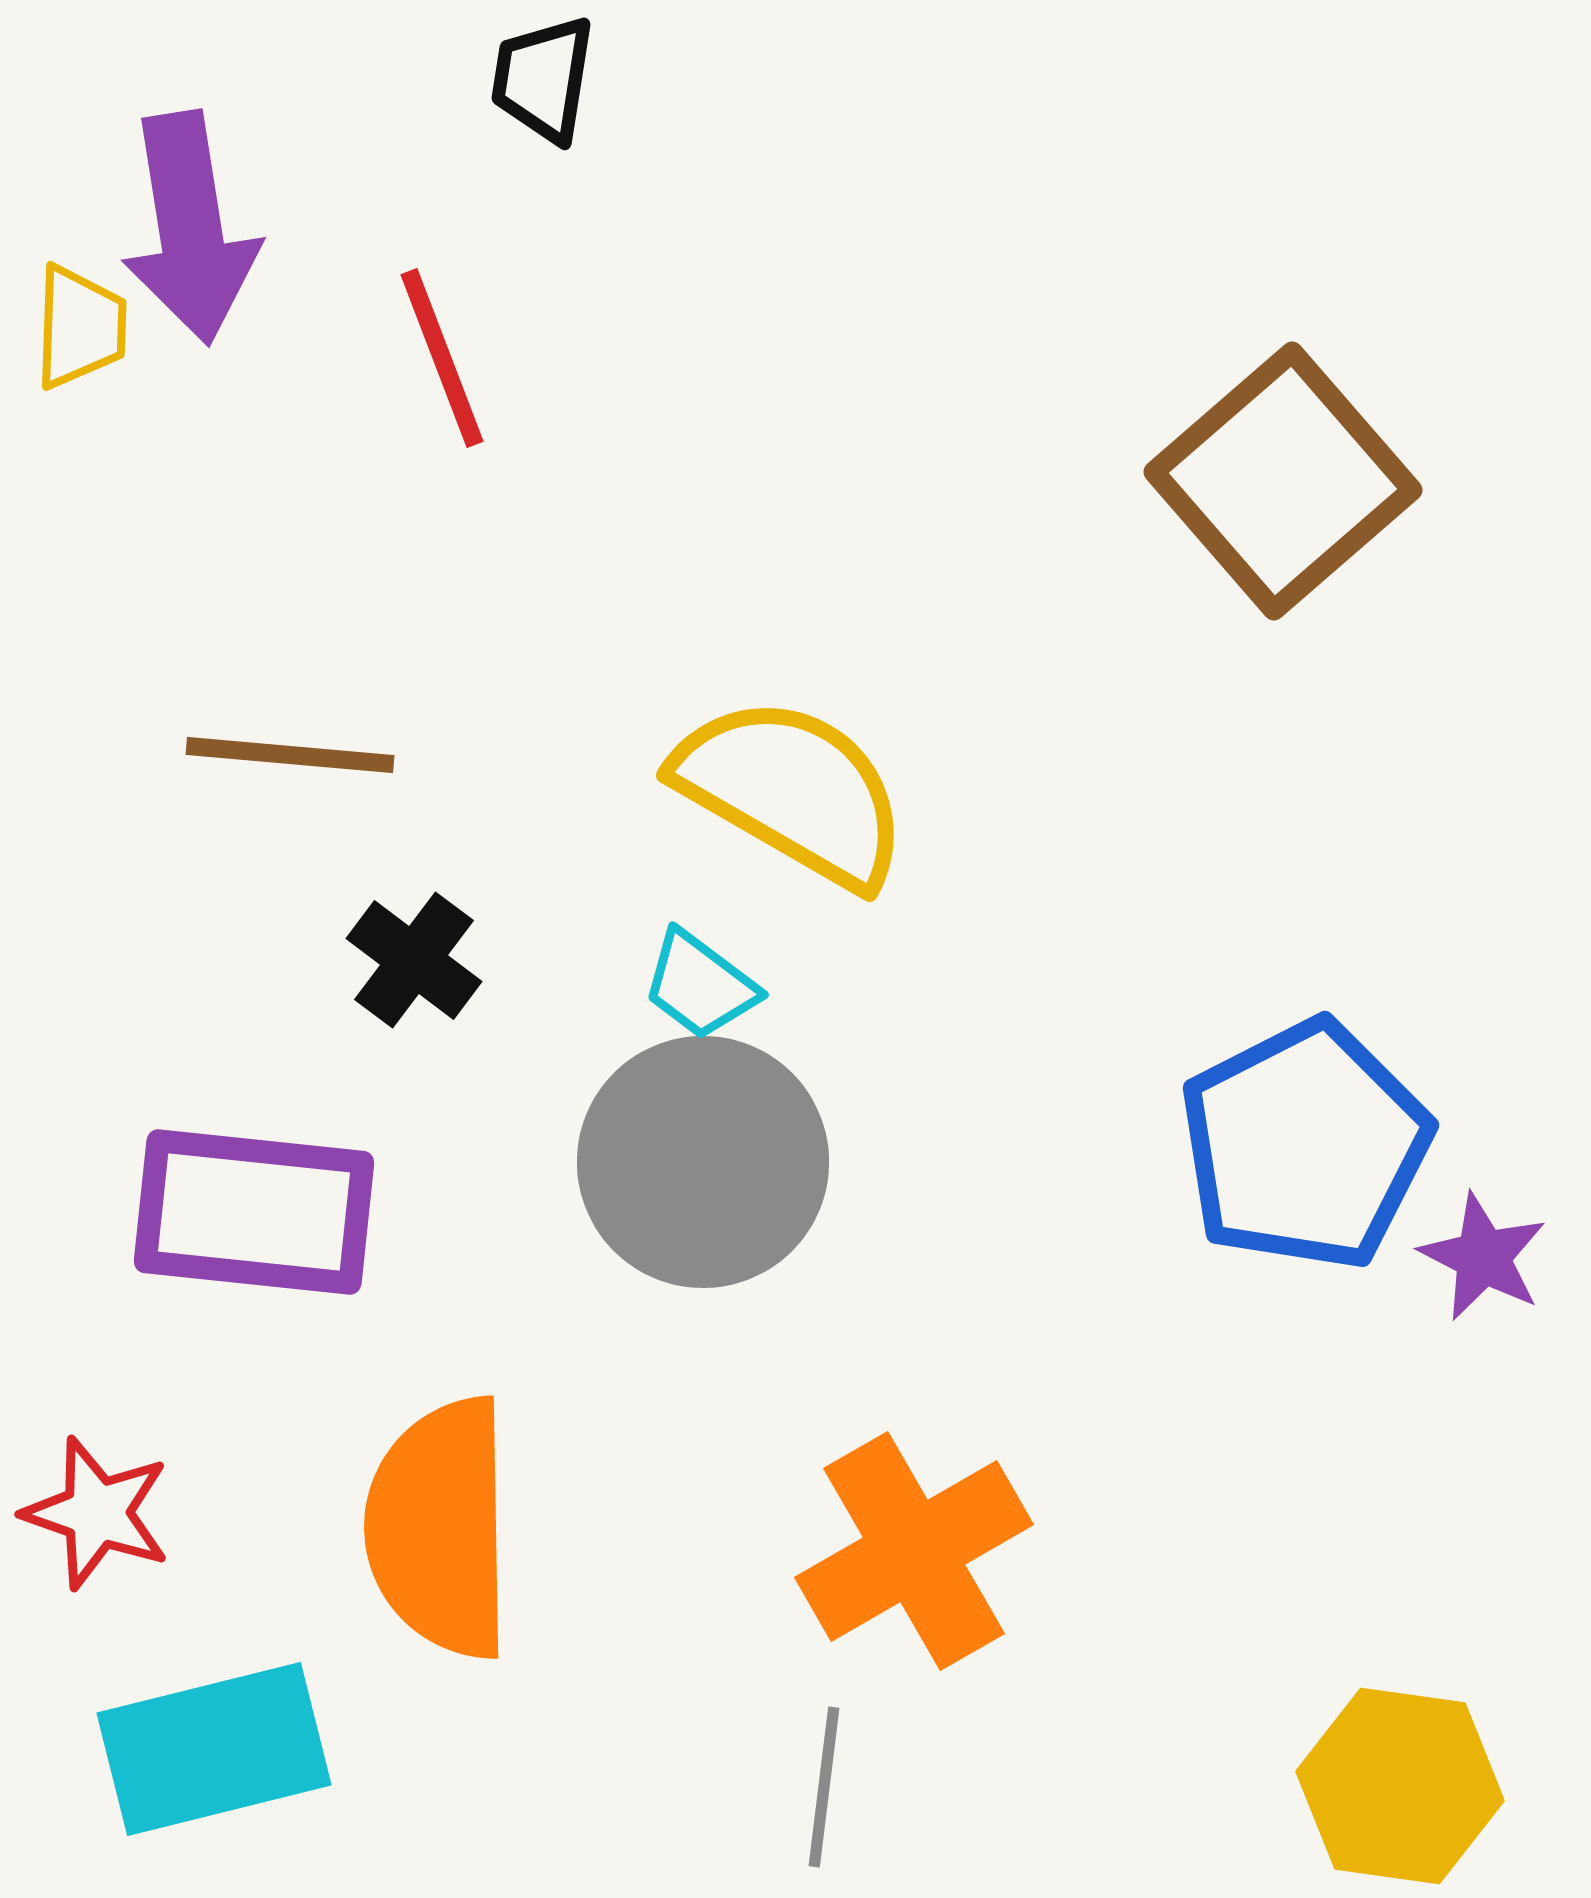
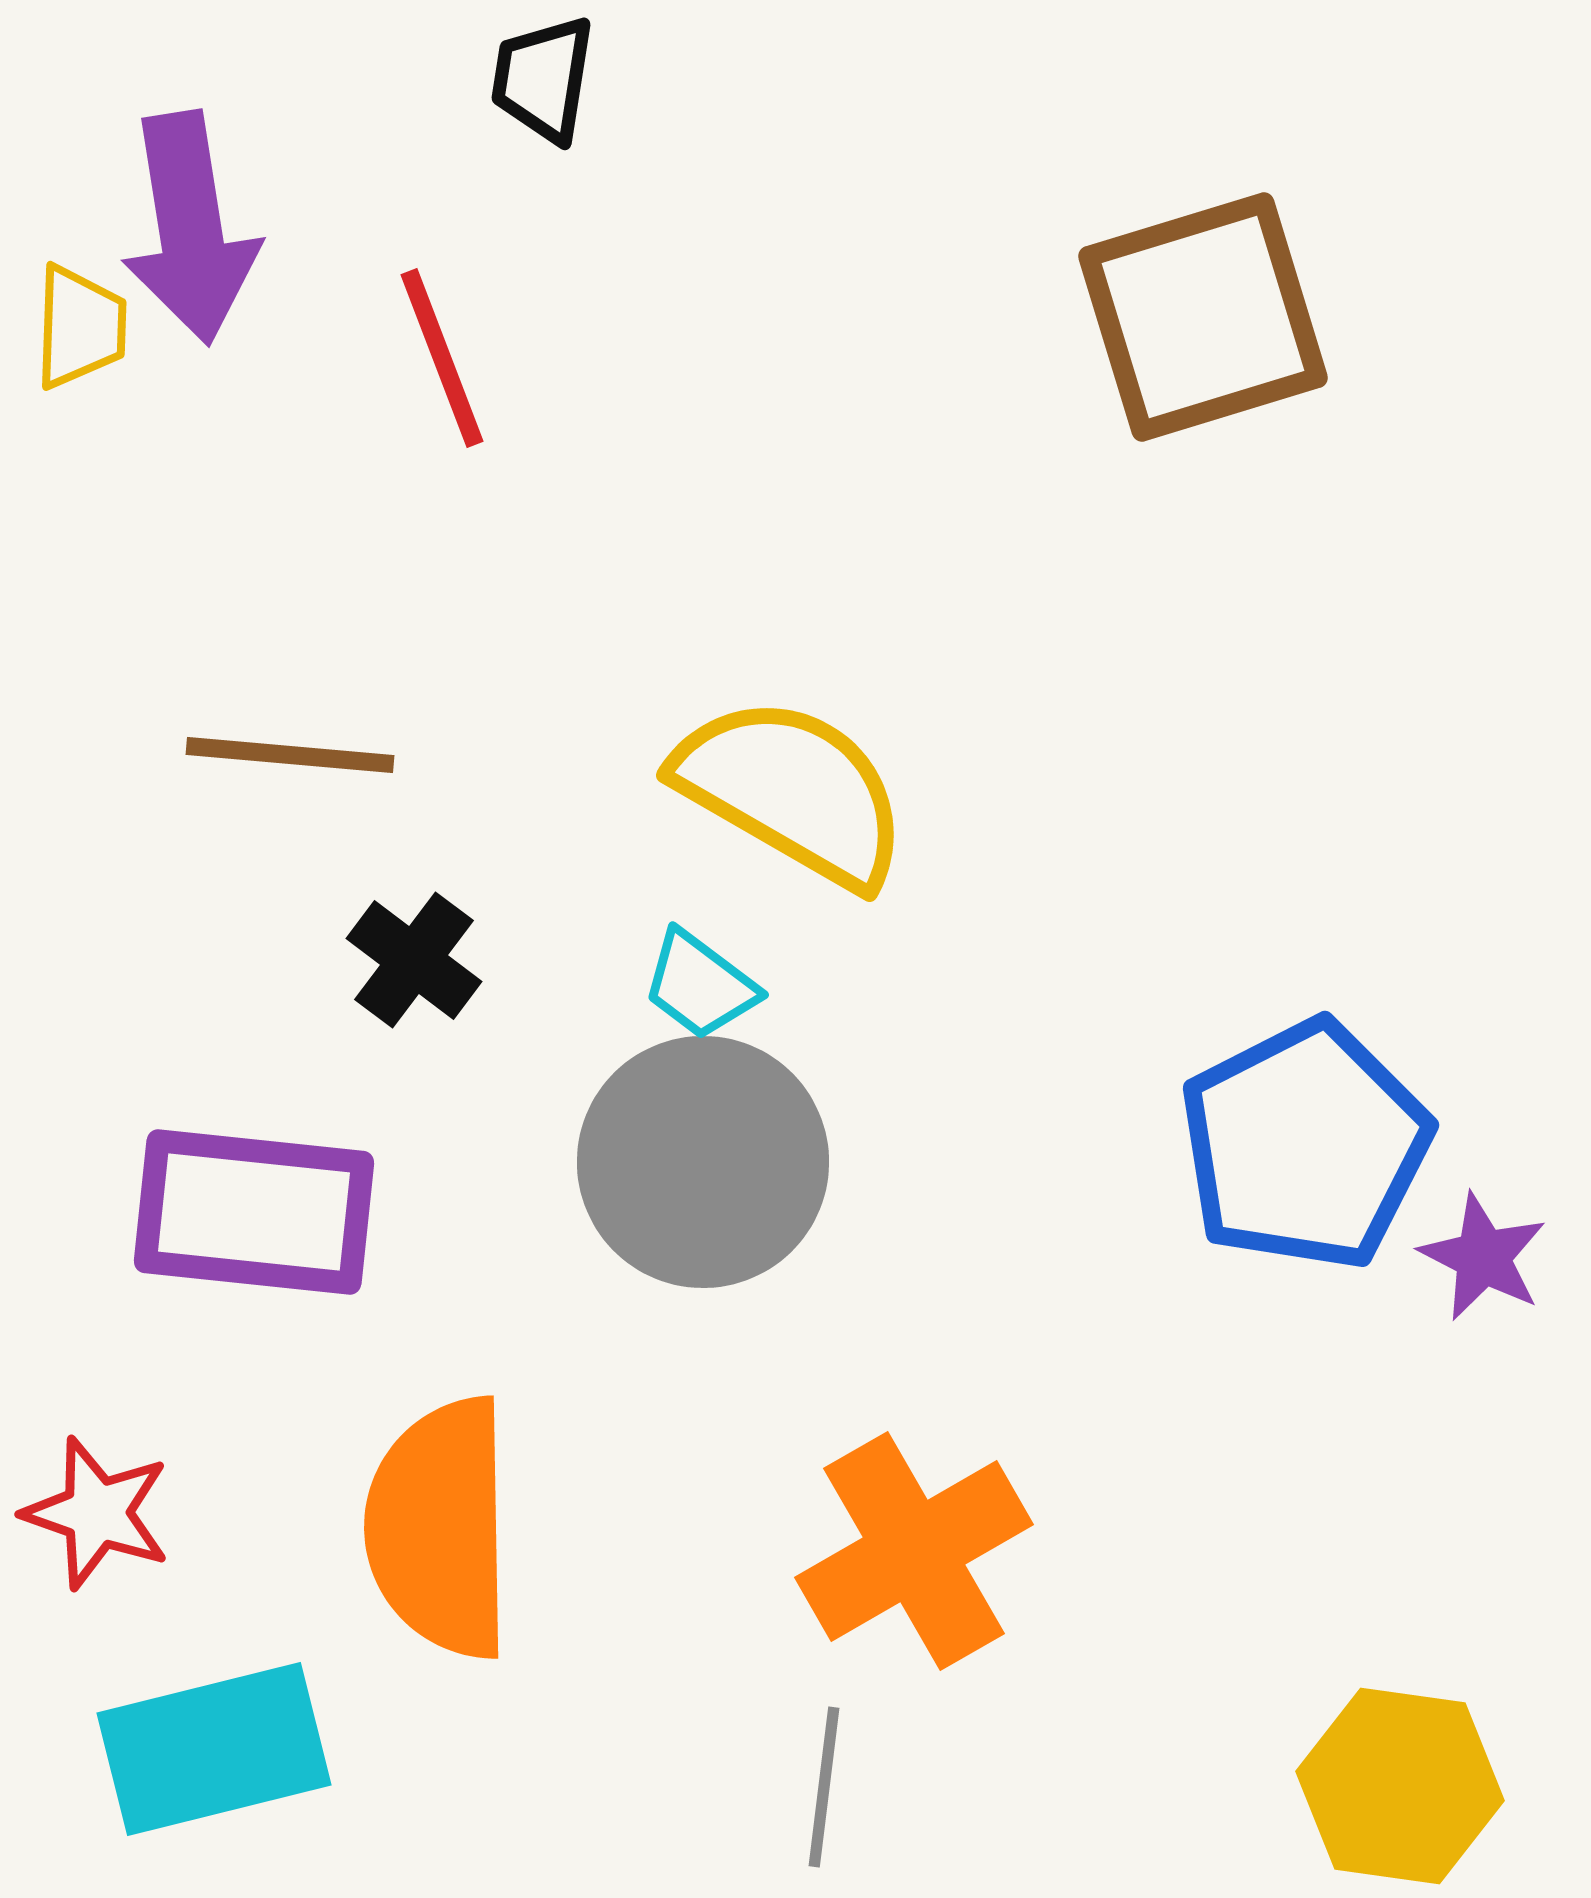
brown square: moved 80 px left, 164 px up; rotated 24 degrees clockwise
